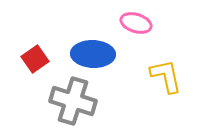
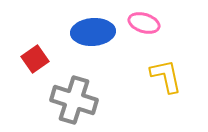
pink ellipse: moved 8 px right
blue ellipse: moved 22 px up; rotated 6 degrees counterclockwise
gray cross: moved 1 px right, 1 px up
